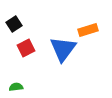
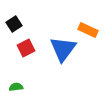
orange rectangle: rotated 42 degrees clockwise
